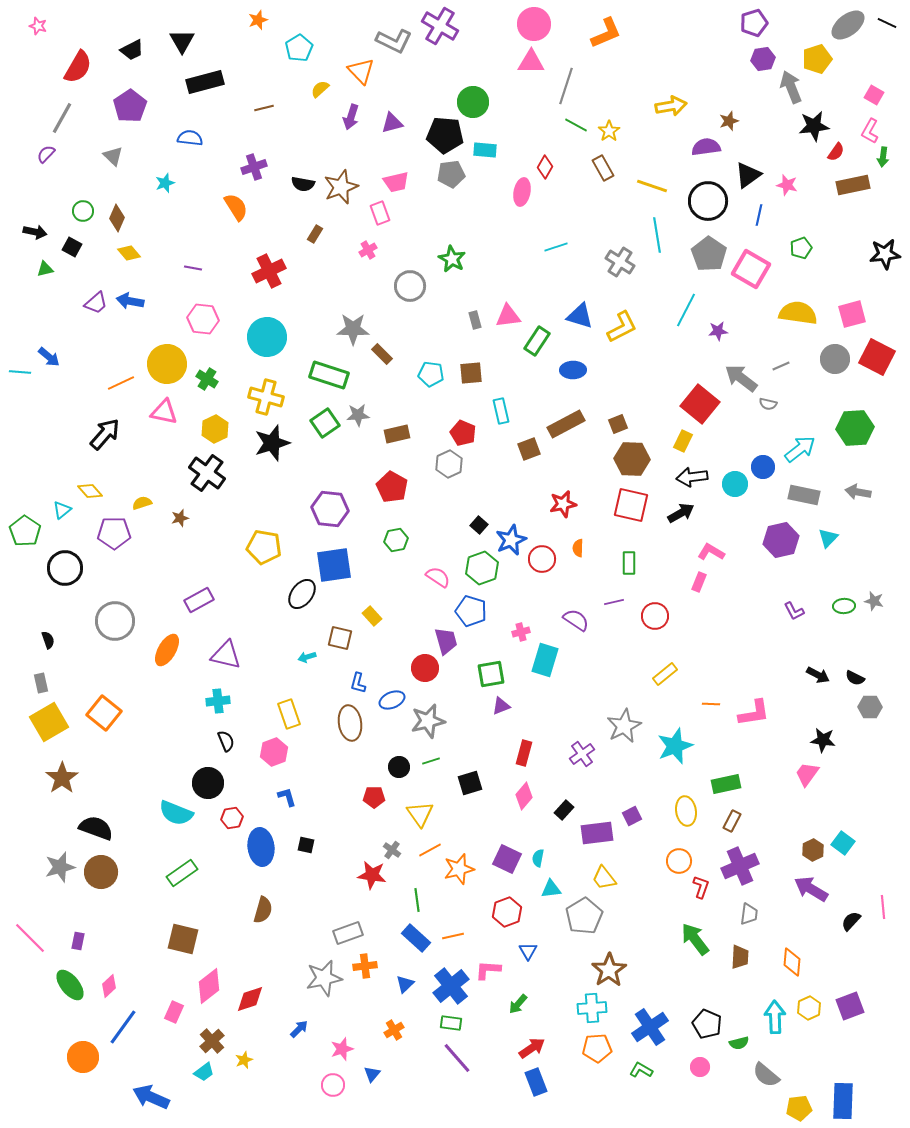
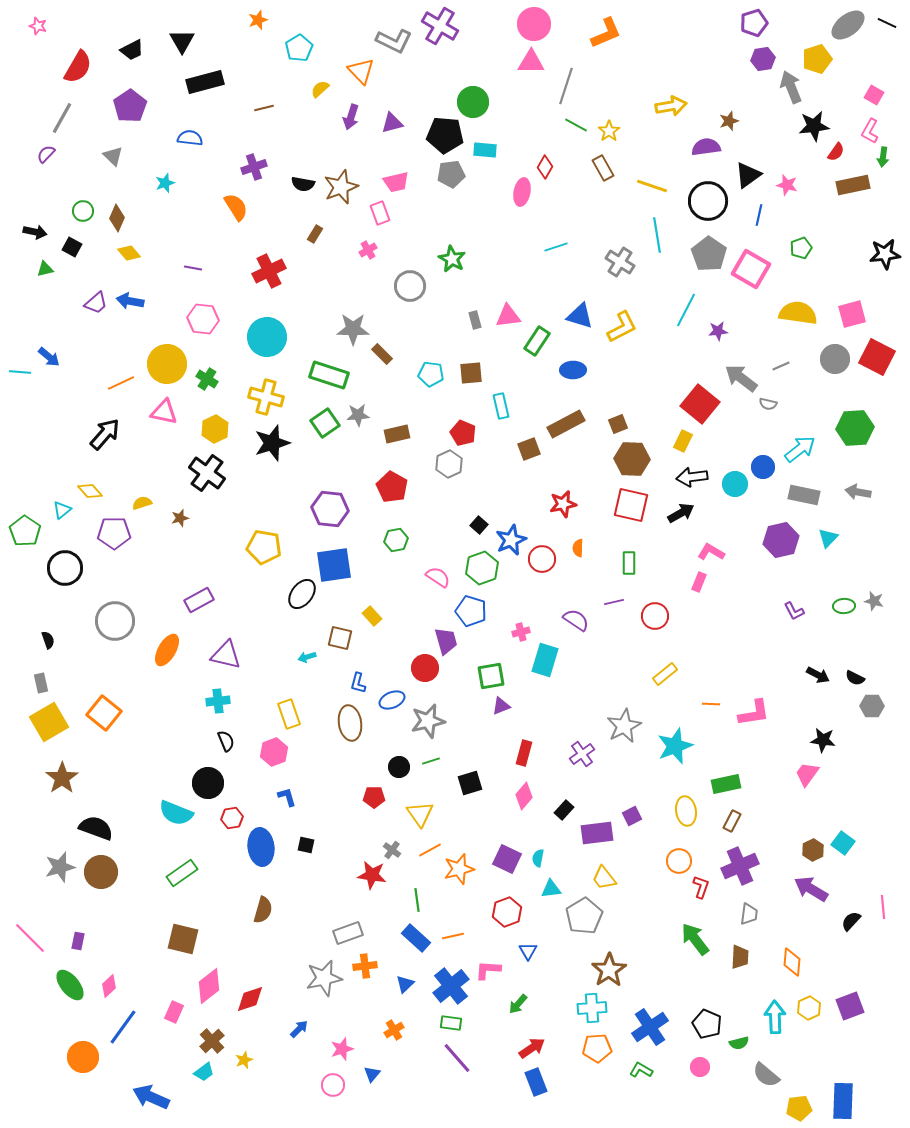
cyan rectangle at (501, 411): moved 5 px up
green square at (491, 674): moved 2 px down
gray hexagon at (870, 707): moved 2 px right, 1 px up
